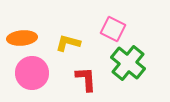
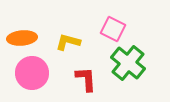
yellow L-shape: moved 1 px up
